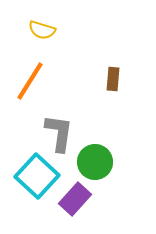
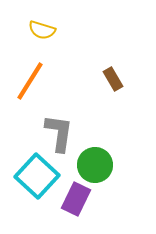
brown rectangle: rotated 35 degrees counterclockwise
green circle: moved 3 px down
purple rectangle: moved 1 px right; rotated 16 degrees counterclockwise
